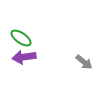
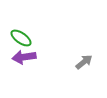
gray arrow: rotated 78 degrees counterclockwise
